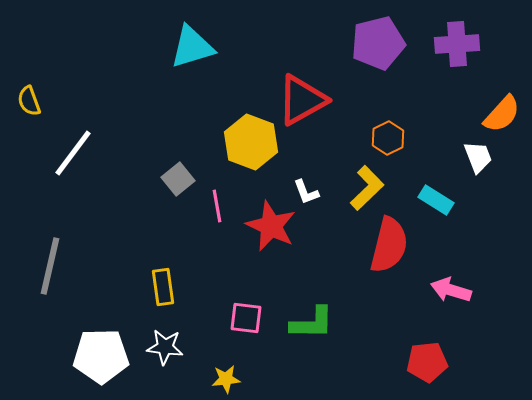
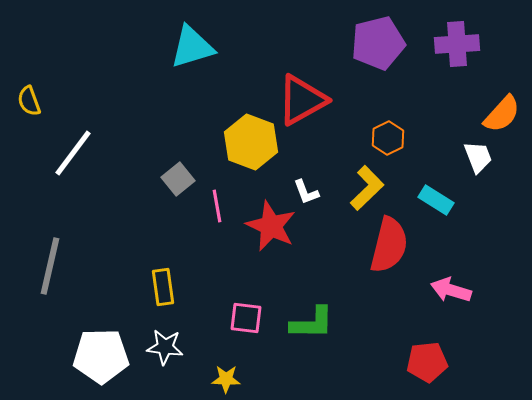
yellow star: rotated 8 degrees clockwise
